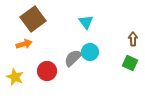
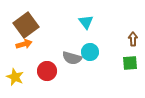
brown square: moved 7 px left, 6 px down
gray semicircle: moved 1 px left; rotated 120 degrees counterclockwise
green square: rotated 28 degrees counterclockwise
